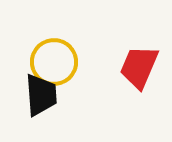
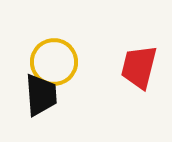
red trapezoid: rotated 9 degrees counterclockwise
